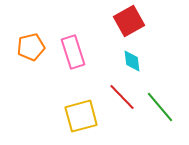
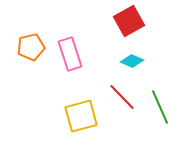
pink rectangle: moved 3 px left, 2 px down
cyan diamond: rotated 60 degrees counterclockwise
green line: rotated 16 degrees clockwise
